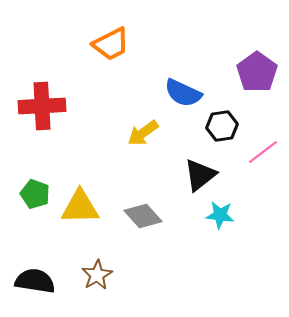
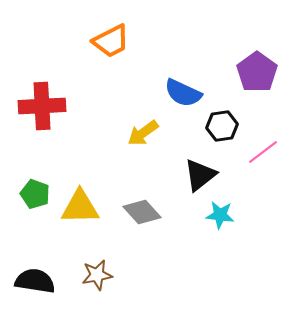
orange trapezoid: moved 3 px up
gray diamond: moved 1 px left, 4 px up
brown star: rotated 20 degrees clockwise
